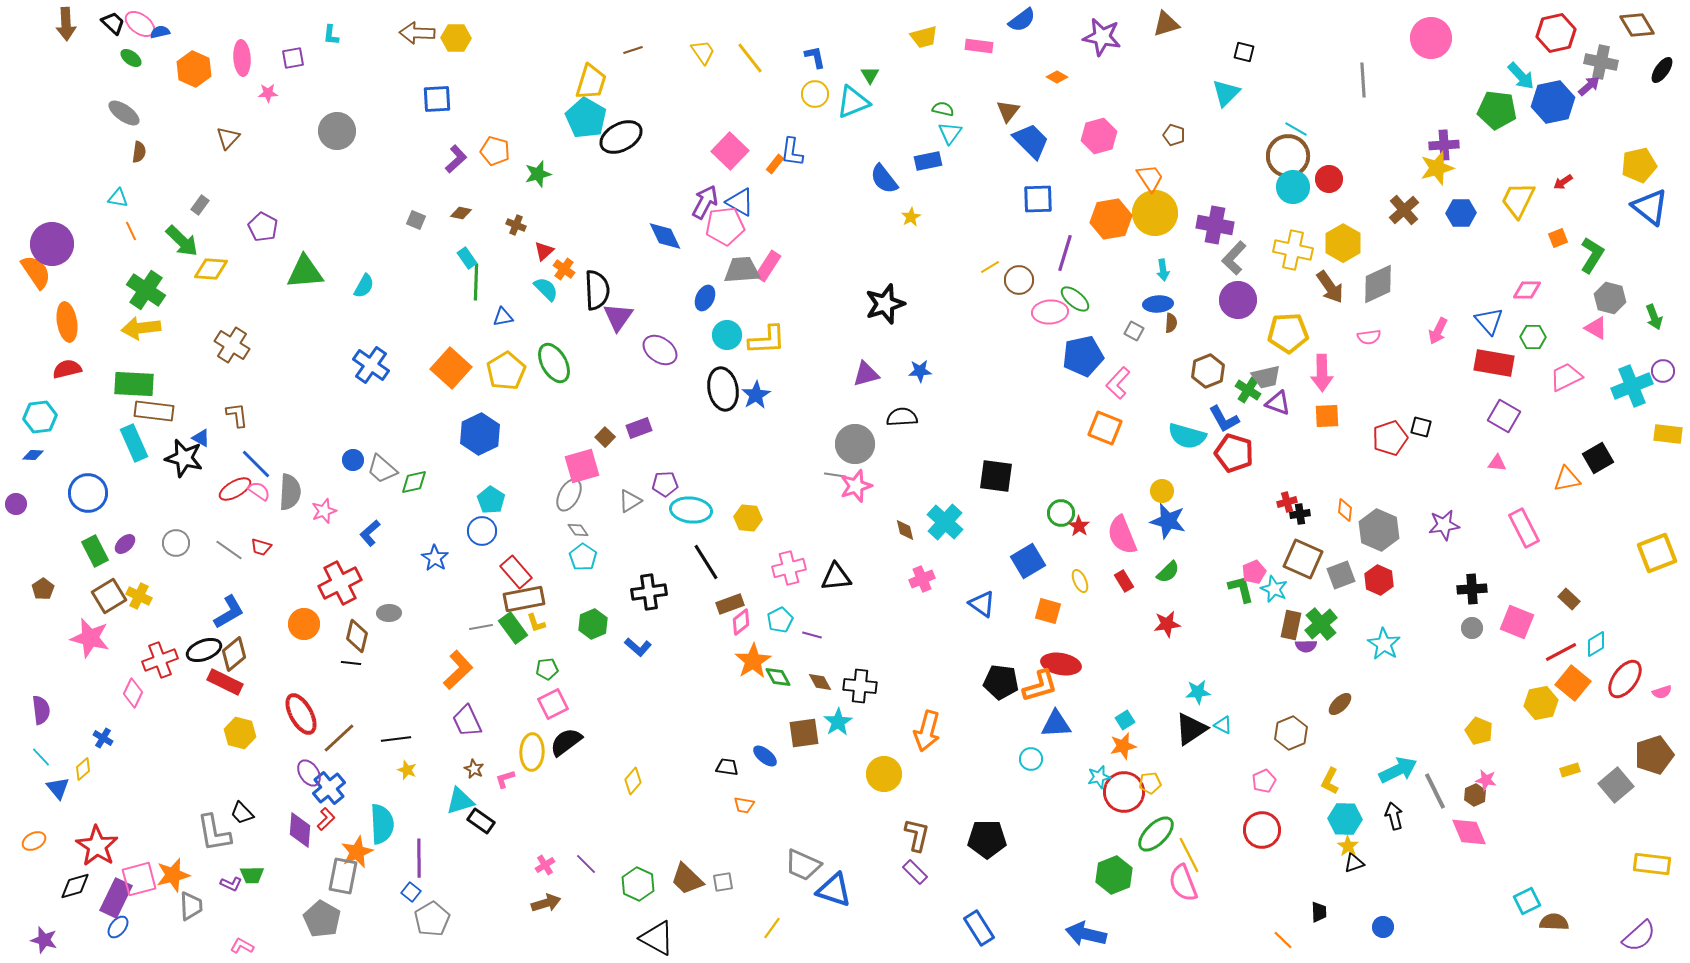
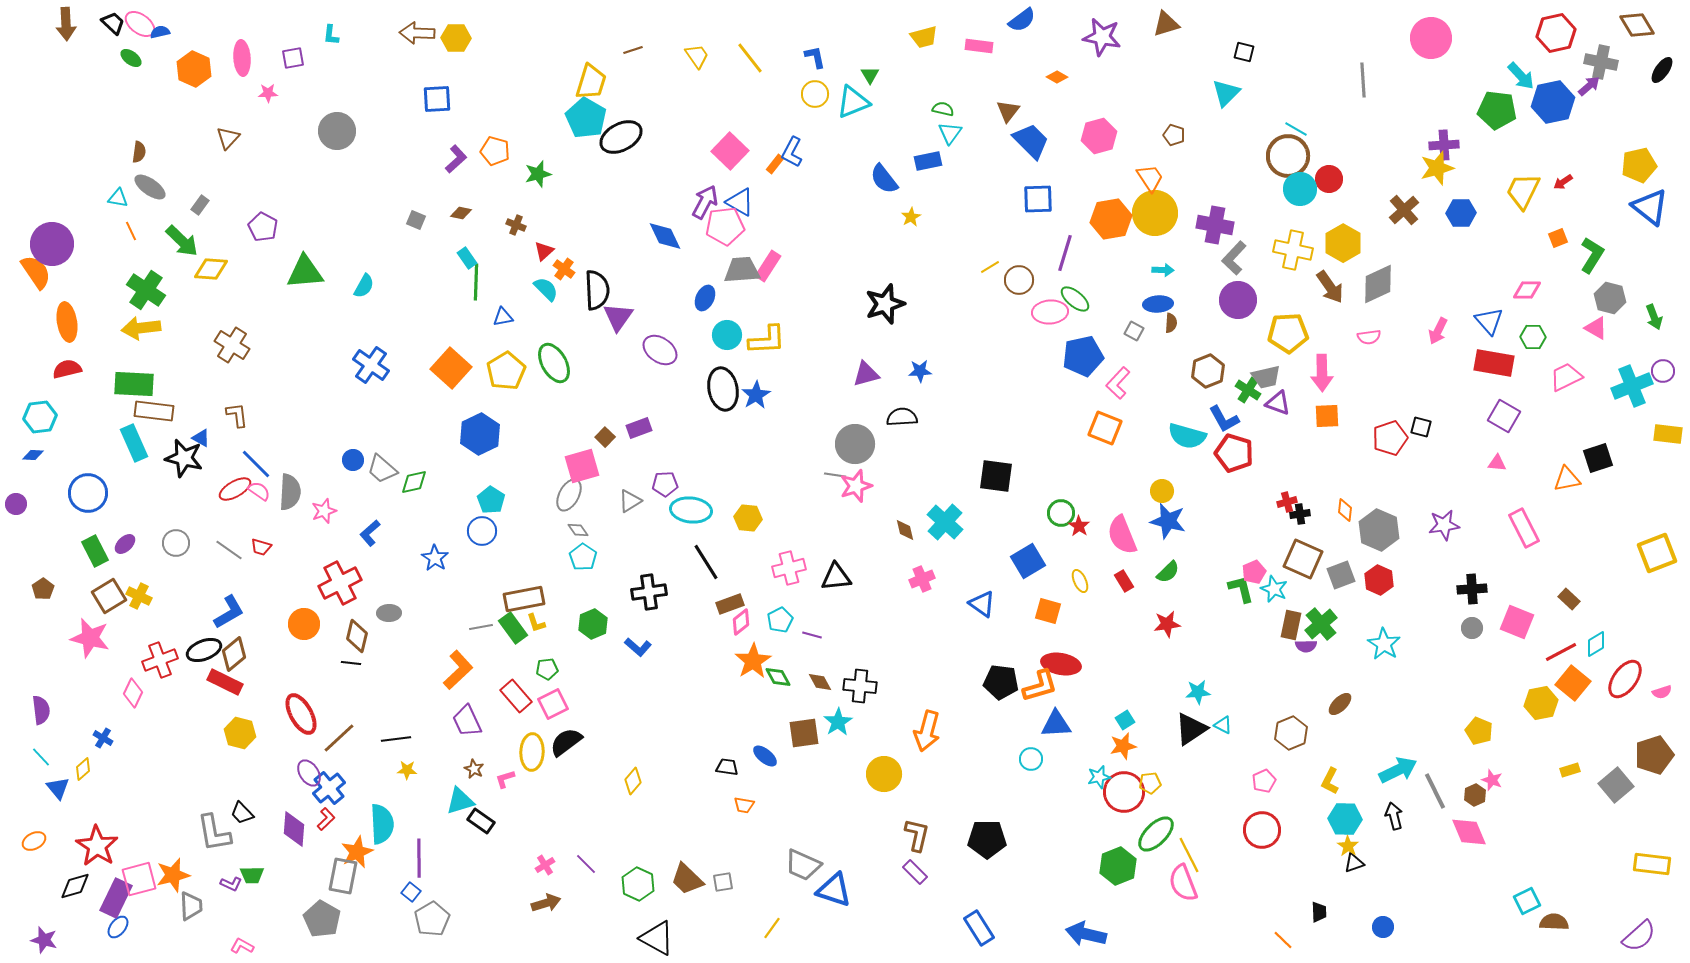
yellow trapezoid at (703, 52): moved 6 px left, 4 px down
gray ellipse at (124, 113): moved 26 px right, 74 px down
blue L-shape at (792, 152): rotated 20 degrees clockwise
cyan circle at (1293, 187): moved 7 px right, 2 px down
yellow trapezoid at (1518, 200): moved 5 px right, 9 px up
cyan arrow at (1163, 270): rotated 80 degrees counterclockwise
black square at (1598, 458): rotated 12 degrees clockwise
red rectangle at (516, 572): moved 124 px down
yellow star at (407, 770): rotated 18 degrees counterclockwise
pink star at (1486, 780): moved 6 px right; rotated 10 degrees clockwise
purple diamond at (300, 830): moved 6 px left, 1 px up
green hexagon at (1114, 875): moved 4 px right, 9 px up
